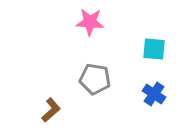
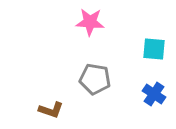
brown L-shape: rotated 60 degrees clockwise
